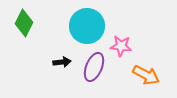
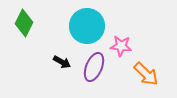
black arrow: rotated 36 degrees clockwise
orange arrow: moved 1 px up; rotated 16 degrees clockwise
